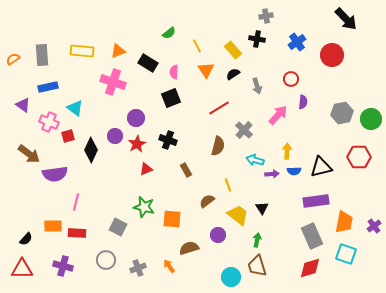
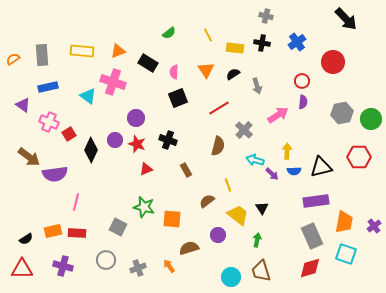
gray cross at (266, 16): rotated 24 degrees clockwise
black cross at (257, 39): moved 5 px right, 4 px down
yellow line at (197, 46): moved 11 px right, 11 px up
yellow rectangle at (233, 50): moved 2 px right, 2 px up; rotated 42 degrees counterclockwise
red circle at (332, 55): moved 1 px right, 7 px down
red circle at (291, 79): moved 11 px right, 2 px down
black square at (171, 98): moved 7 px right
cyan triangle at (75, 108): moved 13 px right, 12 px up
pink arrow at (278, 115): rotated 15 degrees clockwise
red square at (68, 136): moved 1 px right, 2 px up; rotated 16 degrees counterclockwise
purple circle at (115, 136): moved 4 px down
red star at (137, 144): rotated 24 degrees counterclockwise
brown arrow at (29, 154): moved 3 px down
purple arrow at (272, 174): rotated 48 degrees clockwise
orange rectangle at (53, 226): moved 5 px down; rotated 12 degrees counterclockwise
black semicircle at (26, 239): rotated 16 degrees clockwise
brown trapezoid at (257, 266): moved 4 px right, 5 px down
